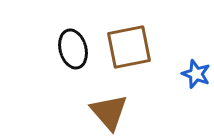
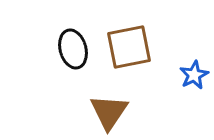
blue star: moved 2 px left, 1 px down; rotated 24 degrees clockwise
brown triangle: rotated 15 degrees clockwise
